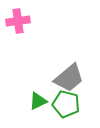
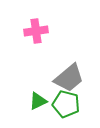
pink cross: moved 18 px right, 10 px down
